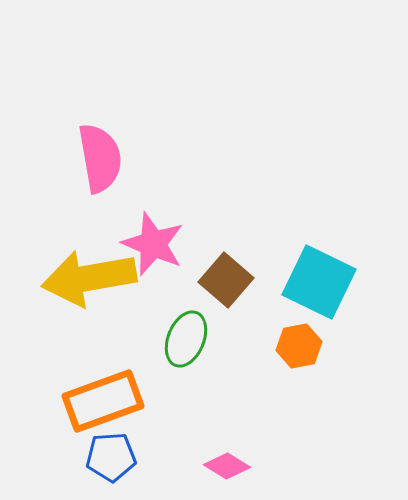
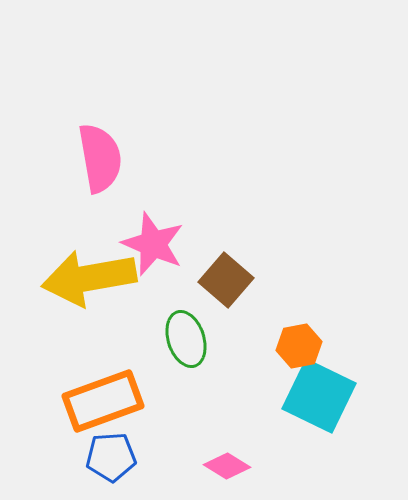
cyan square: moved 114 px down
green ellipse: rotated 40 degrees counterclockwise
